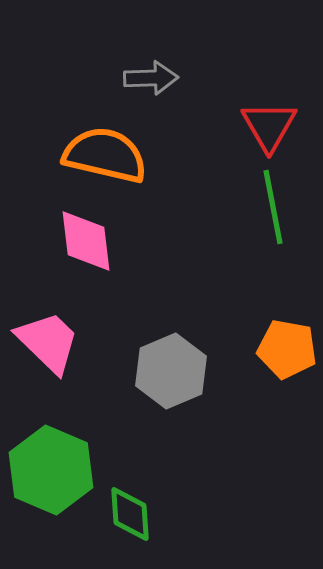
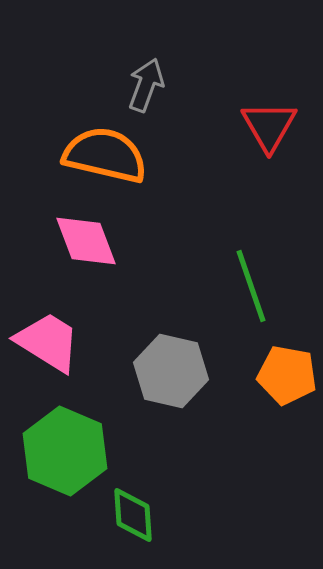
gray arrow: moved 5 px left, 7 px down; rotated 68 degrees counterclockwise
green line: moved 22 px left, 79 px down; rotated 8 degrees counterclockwise
pink diamond: rotated 14 degrees counterclockwise
pink trapezoid: rotated 12 degrees counterclockwise
orange pentagon: moved 26 px down
gray hexagon: rotated 24 degrees counterclockwise
green hexagon: moved 14 px right, 19 px up
green diamond: moved 3 px right, 1 px down
